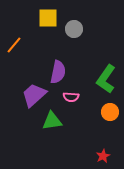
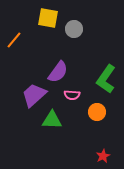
yellow square: rotated 10 degrees clockwise
orange line: moved 5 px up
purple semicircle: rotated 25 degrees clockwise
pink semicircle: moved 1 px right, 2 px up
orange circle: moved 13 px left
green triangle: moved 1 px up; rotated 10 degrees clockwise
